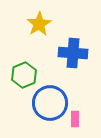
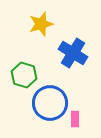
yellow star: moved 2 px right; rotated 15 degrees clockwise
blue cross: rotated 28 degrees clockwise
green hexagon: rotated 20 degrees counterclockwise
